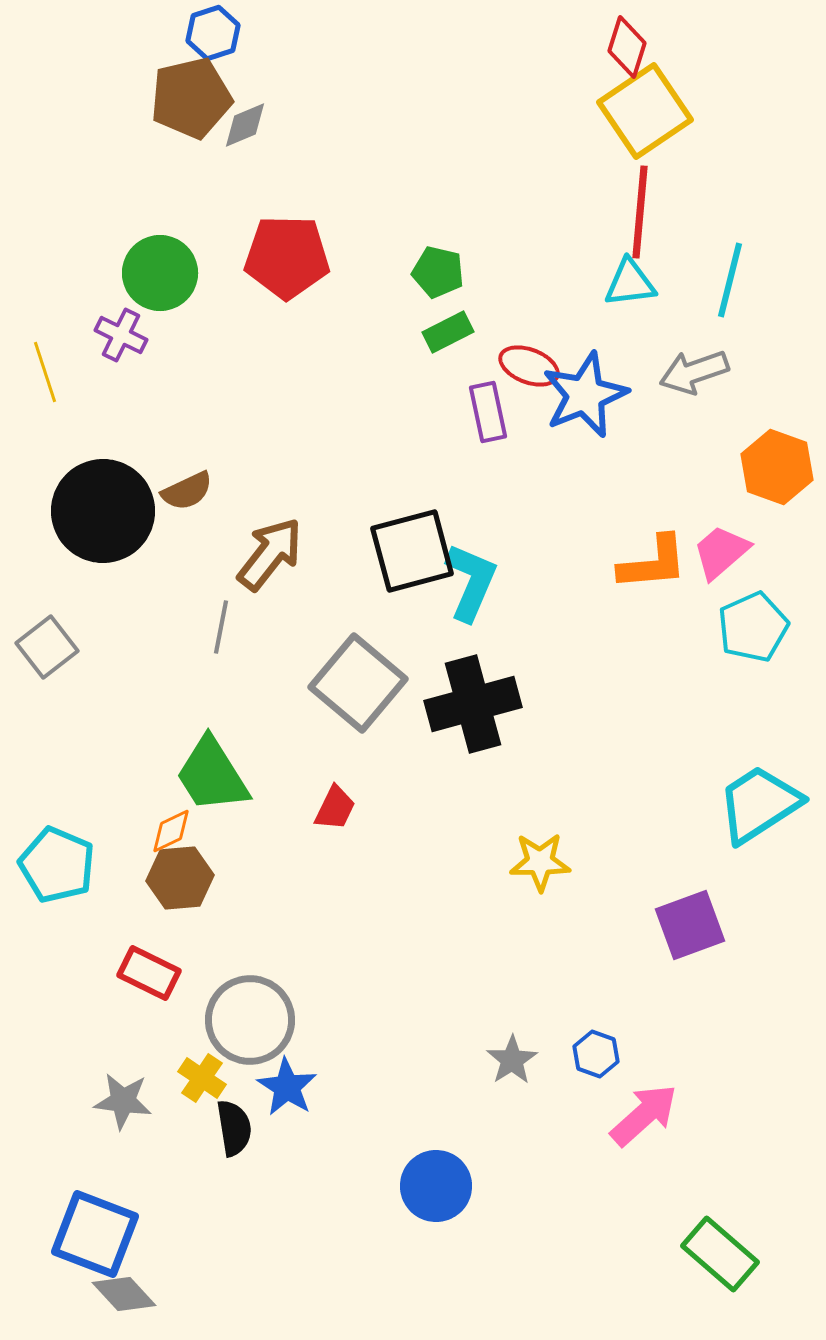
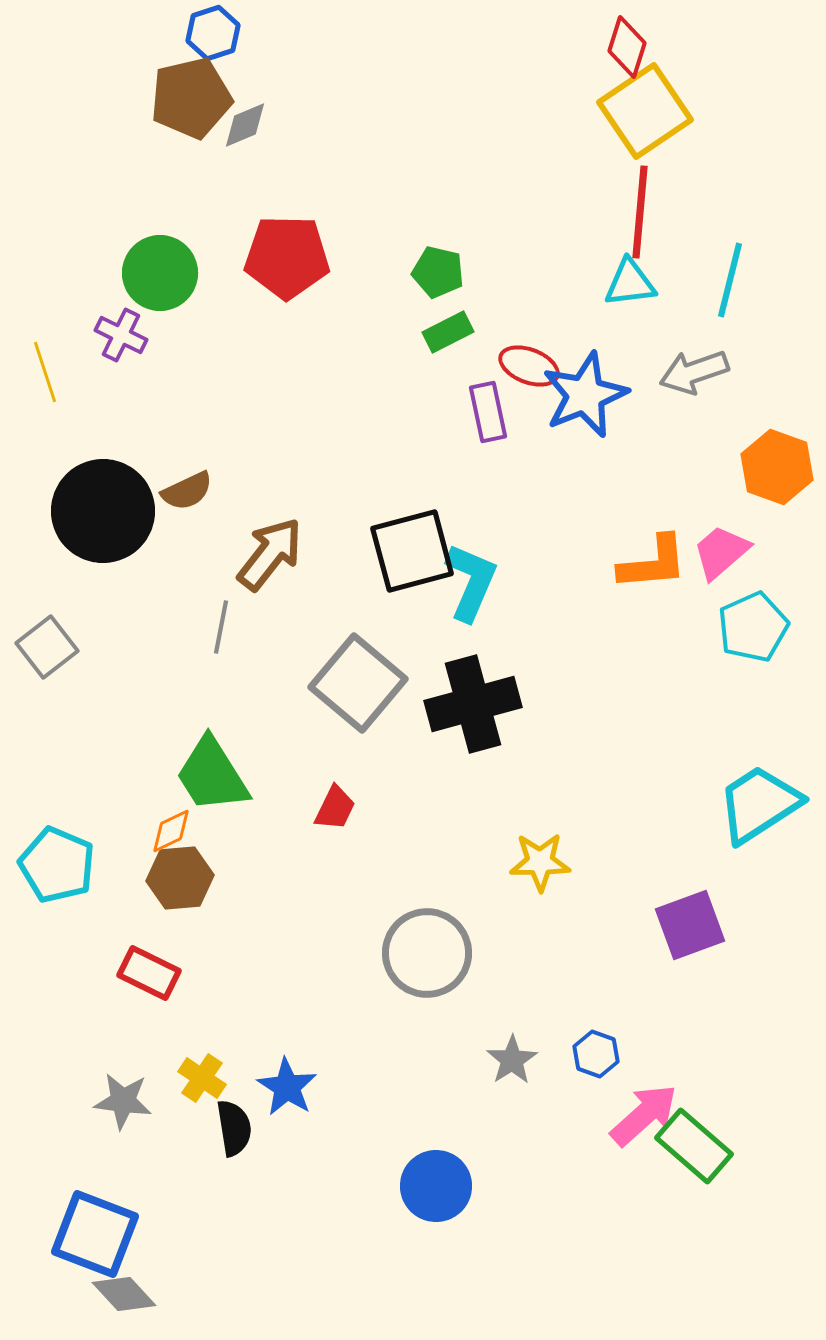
gray circle at (250, 1020): moved 177 px right, 67 px up
green rectangle at (720, 1254): moved 26 px left, 108 px up
